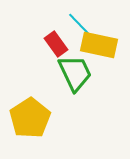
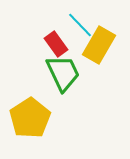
yellow rectangle: rotated 72 degrees counterclockwise
green trapezoid: moved 12 px left
